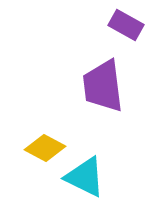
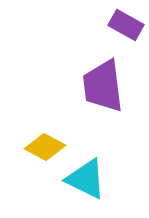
yellow diamond: moved 1 px up
cyan triangle: moved 1 px right, 2 px down
